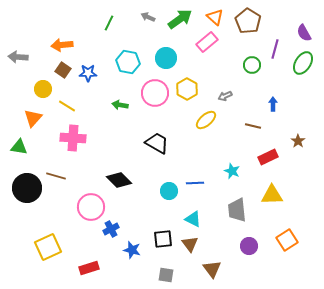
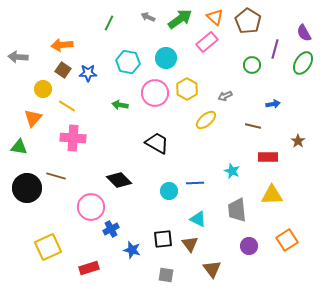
blue arrow at (273, 104): rotated 80 degrees clockwise
red rectangle at (268, 157): rotated 24 degrees clockwise
cyan triangle at (193, 219): moved 5 px right
